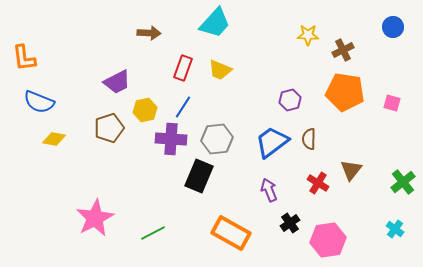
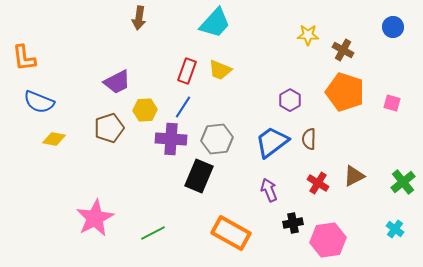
brown arrow: moved 10 px left, 15 px up; rotated 95 degrees clockwise
brown cross: rotated 35 degrees counterclockwise
red rectangle: moved 4 px right, 3 px down
orange pentagon: rotated 9 degrees clockwise
purple hexagon: rotated 15 degrees counterclockwise
yellow hexagon: rotated 10 degrees clockwise
brown triangle: moved 3 px right, 6 px down; rotated 25 degrees clockwise
black cross: moved 3 px right; rotated 24 degrees clockwise
